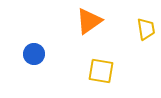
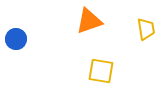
orange triangle: rotated 16 degrees clockwise
blue circle: moved 18 px left, 15 px up
